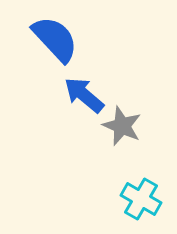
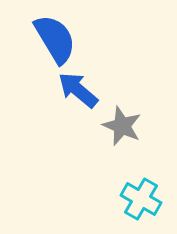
blue semicircle: rotated 12 degrees clockwise
blue arrow: moved 6 px left, 5 px up
